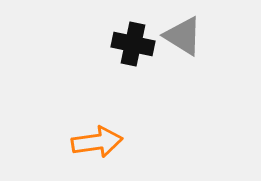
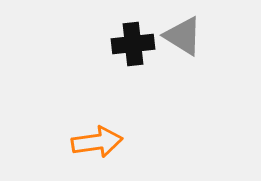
black cross: rotated 18 degrees counterclockwise
